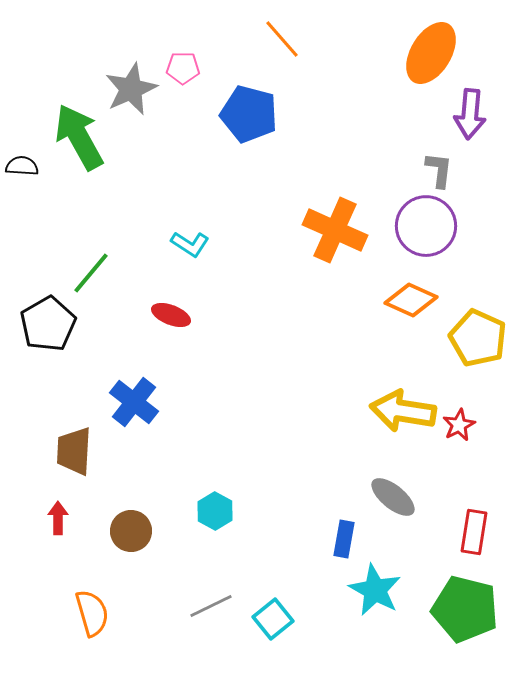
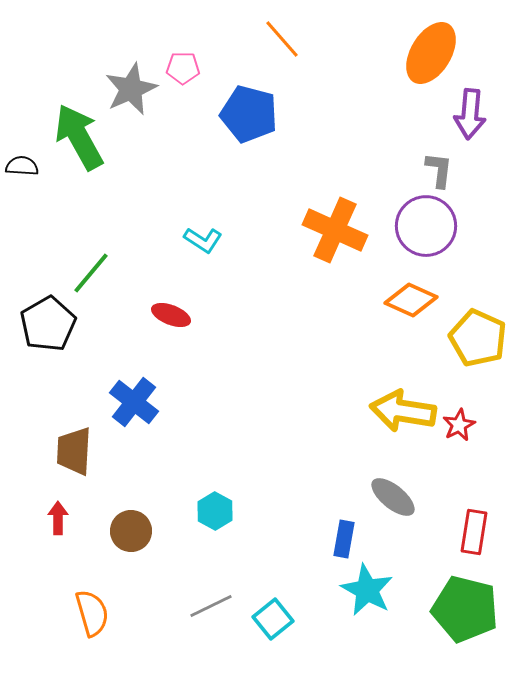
cyan L-shape: moved 13 px right, 4 px up
cyan star: moved 8 px left
